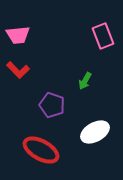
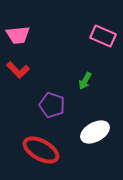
pink rectangle: rotated 45 degrees counterclockwise
